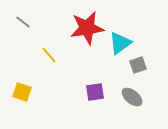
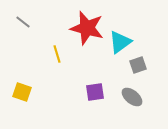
red star: rotated 24 degrees clockwise
cyan triangle: moved 1 px up
yellow line: moved 8 px right, 1 px up; rotated 24 degrees clockwise
